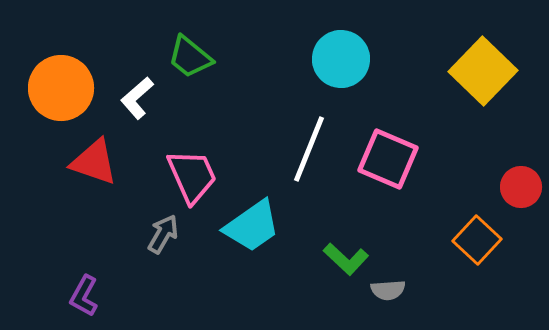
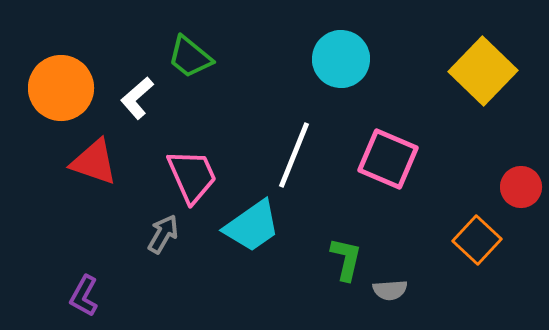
white line: moved 15 px left, 6 px down
green L-shape: rotated 120 degrees counterclockwise
gray semicircle: moved 2 px right
